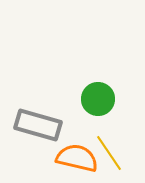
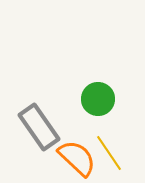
gray rectangle: moved 1 px right, 2 px down; rotated 39 degrees clockwise
orange semicircle: rotated 30 degrees clockwise
